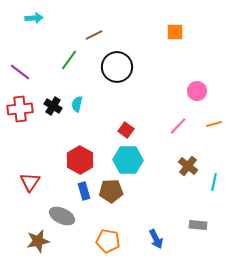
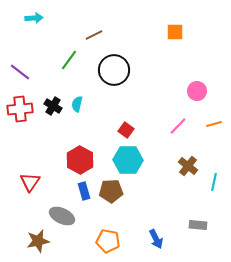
black circle: moved 3 px left, 3 px down
